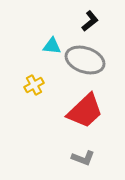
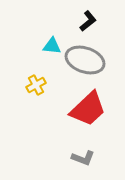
black L-shape: moved 2 px left
yellow cross: moved 2 px right
red trapezoid: moved 3 px right, 2 px up
